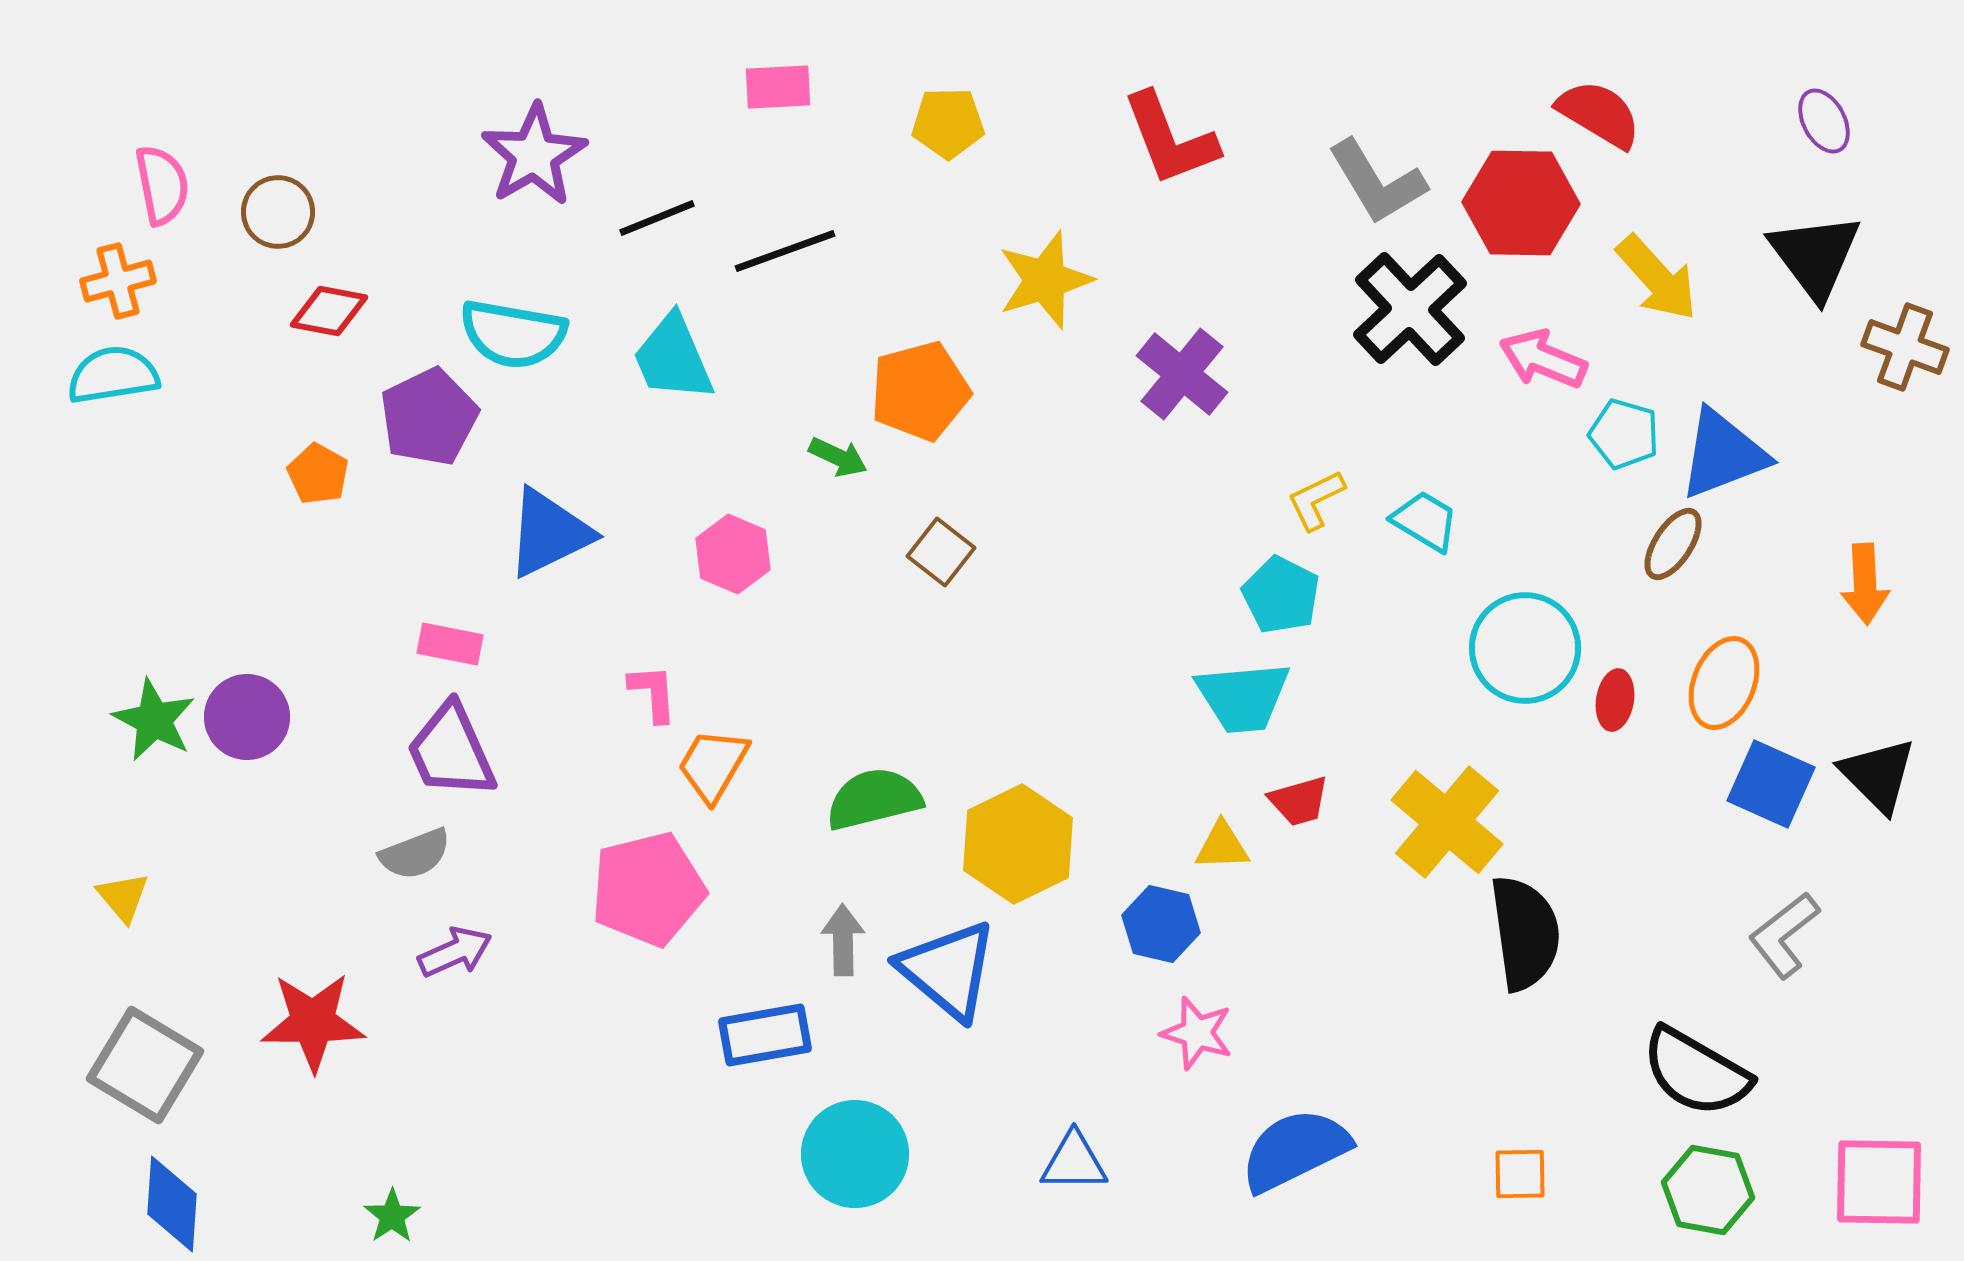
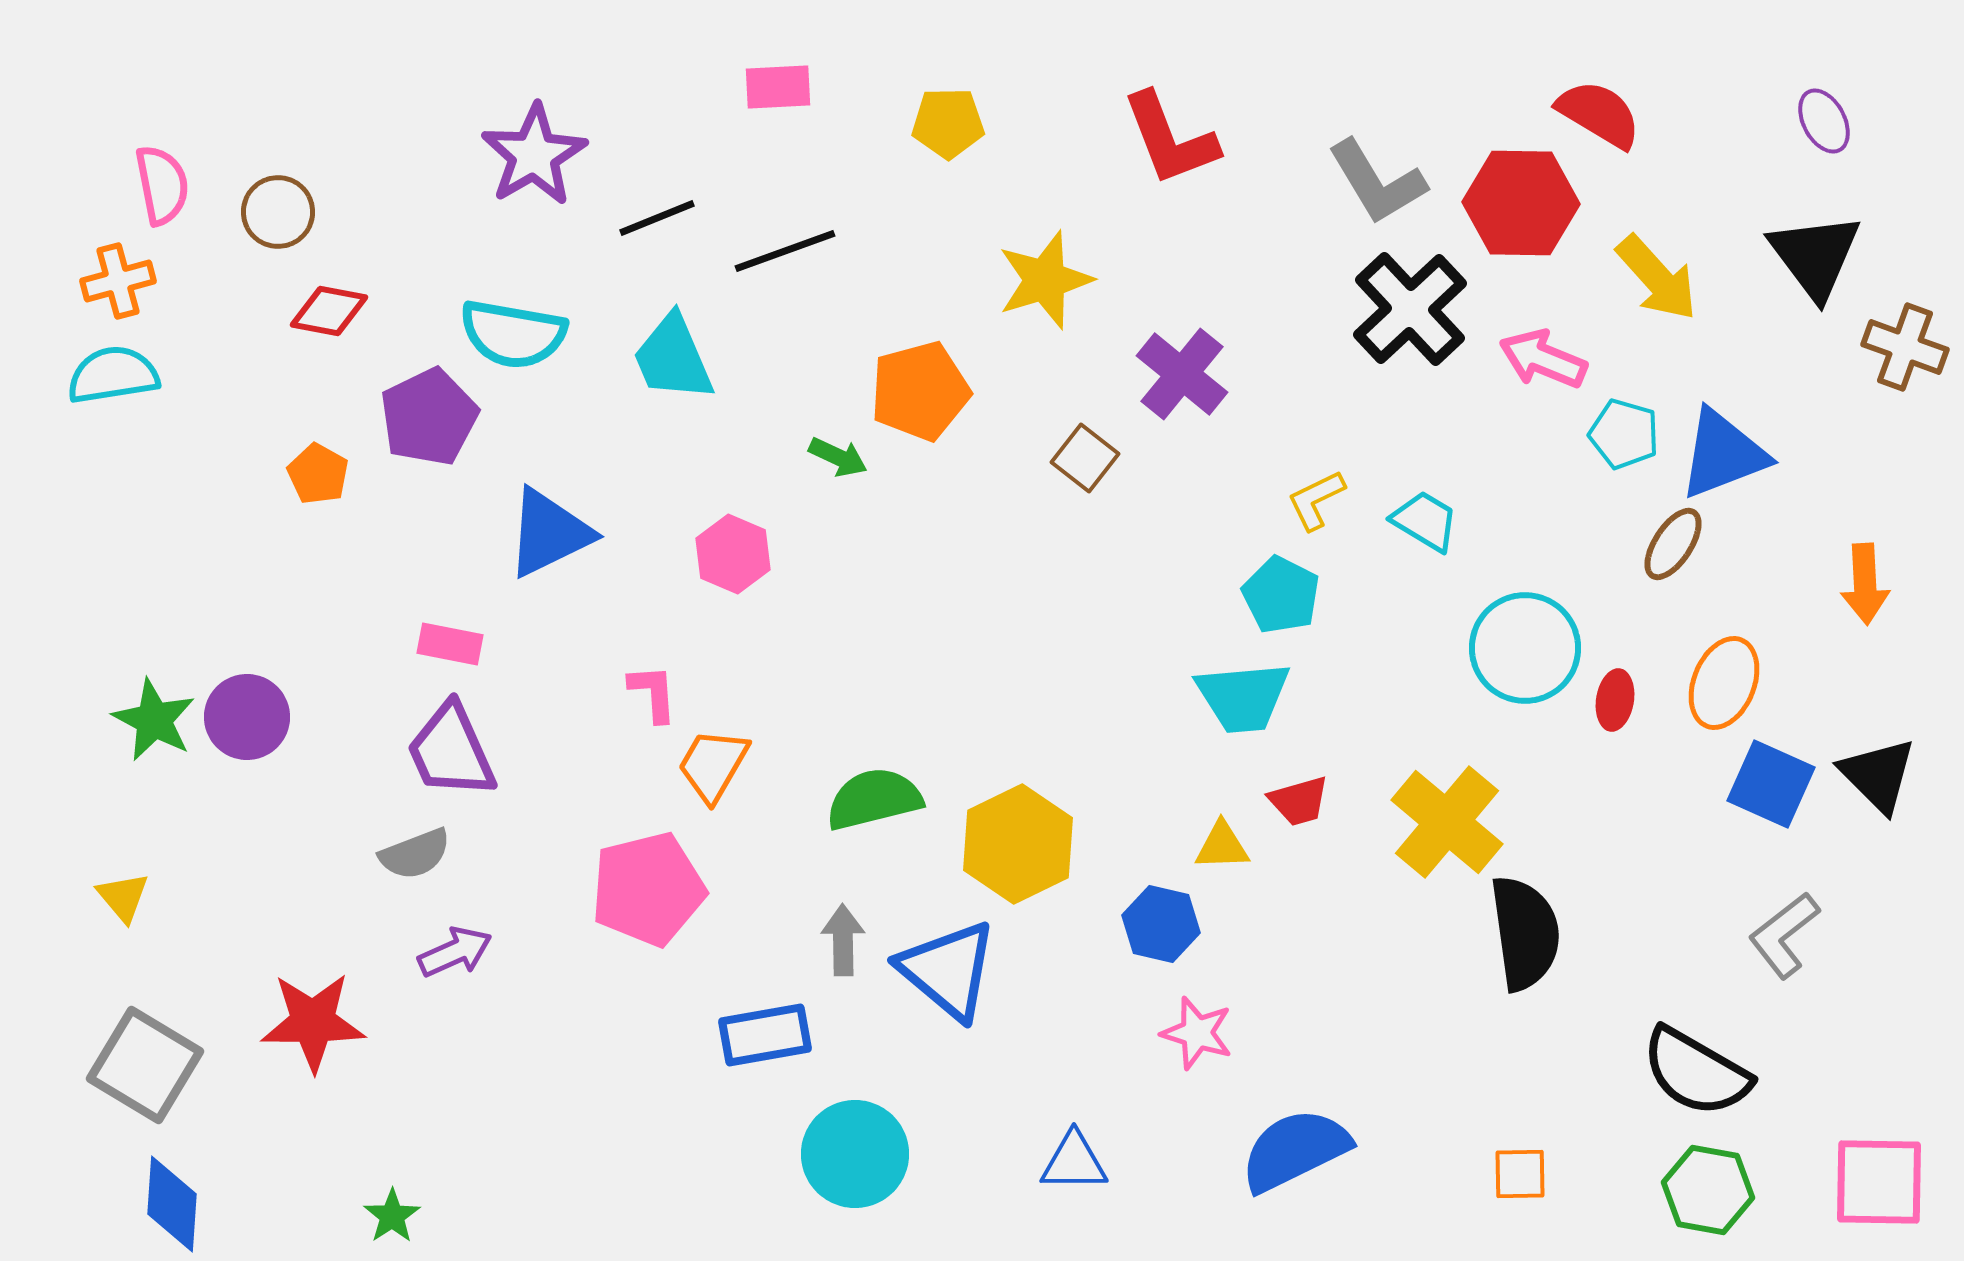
brown square at (941, 552): moved 144 px right, 94 px up
